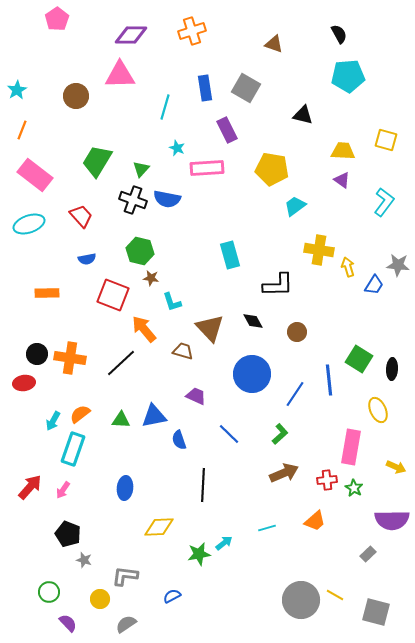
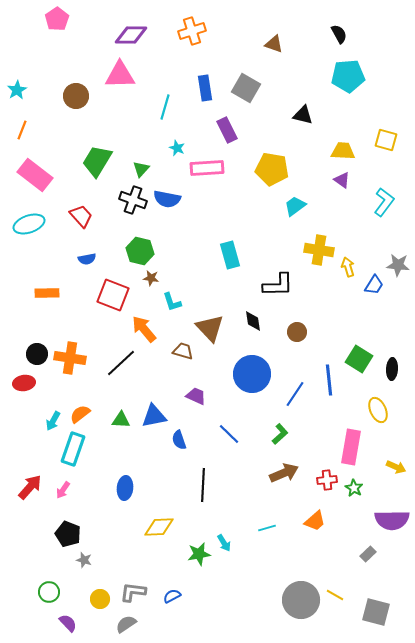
black diamond at (253, 321): rotated 20 degrees clockwise
cyan arrow at (224, 543): rotated 96 degrees clockwise
gray L-shape at (125, 576): moved 8 px right, 16 px down
